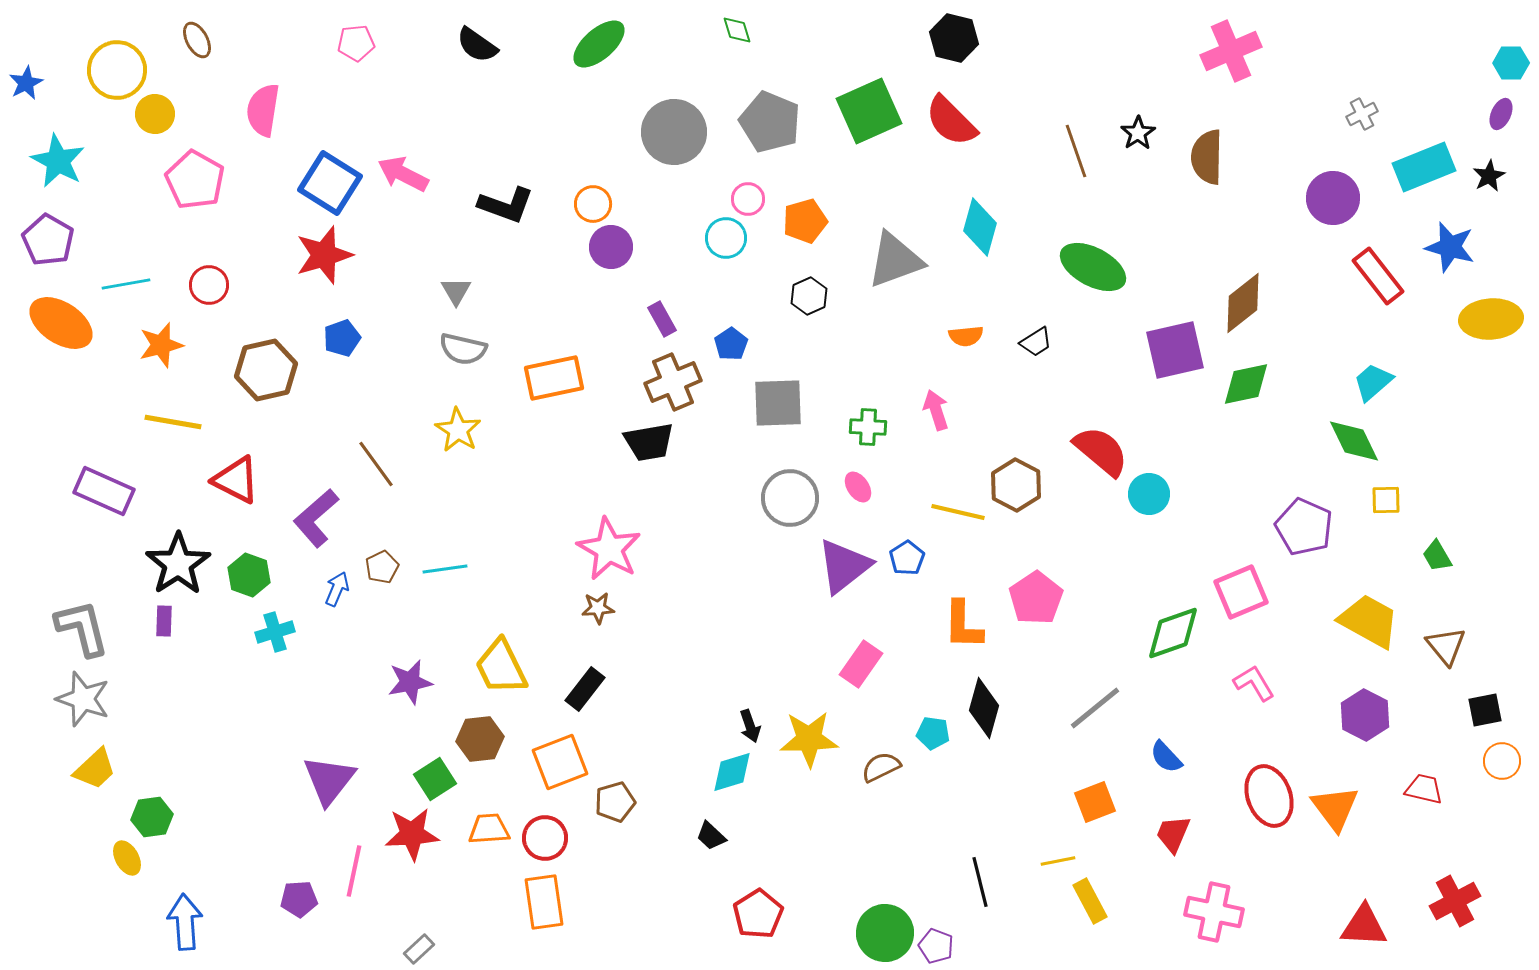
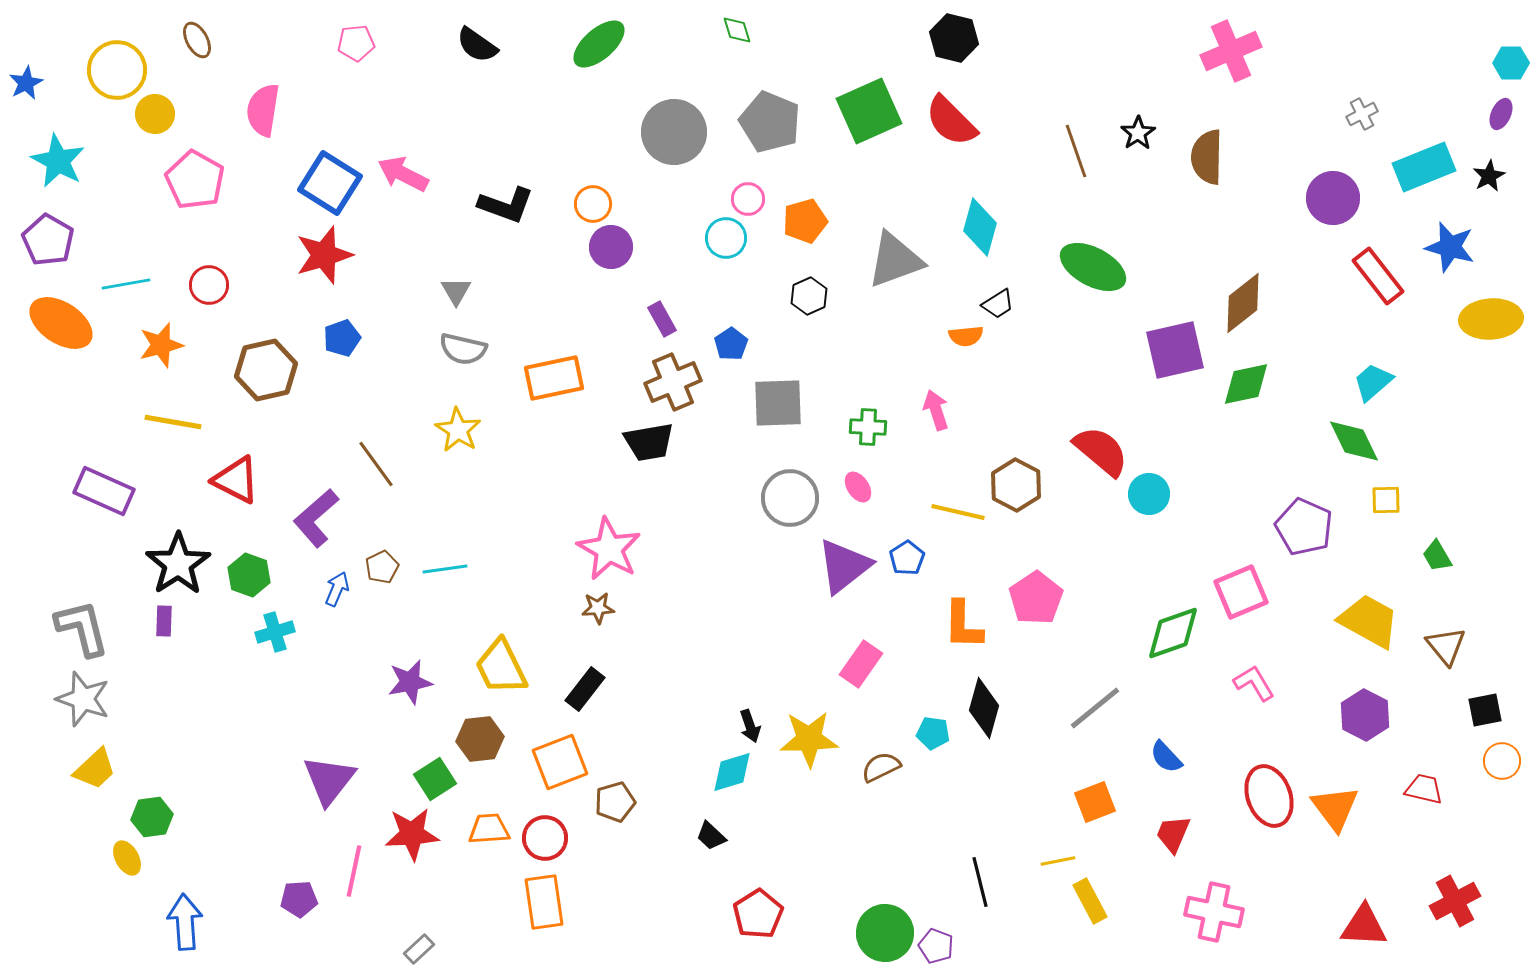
black trapezoid at (1036, 342): moved 38 px left, 38 px up
